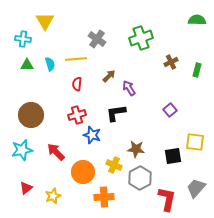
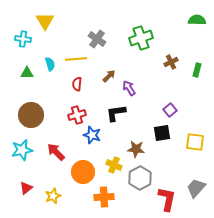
green triangle: moved 8 px down
black square: moved 11 px left, 23 px up
